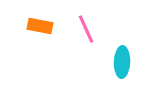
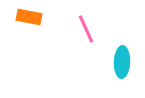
orange rectangle: moved 11 px left, 9 px up
